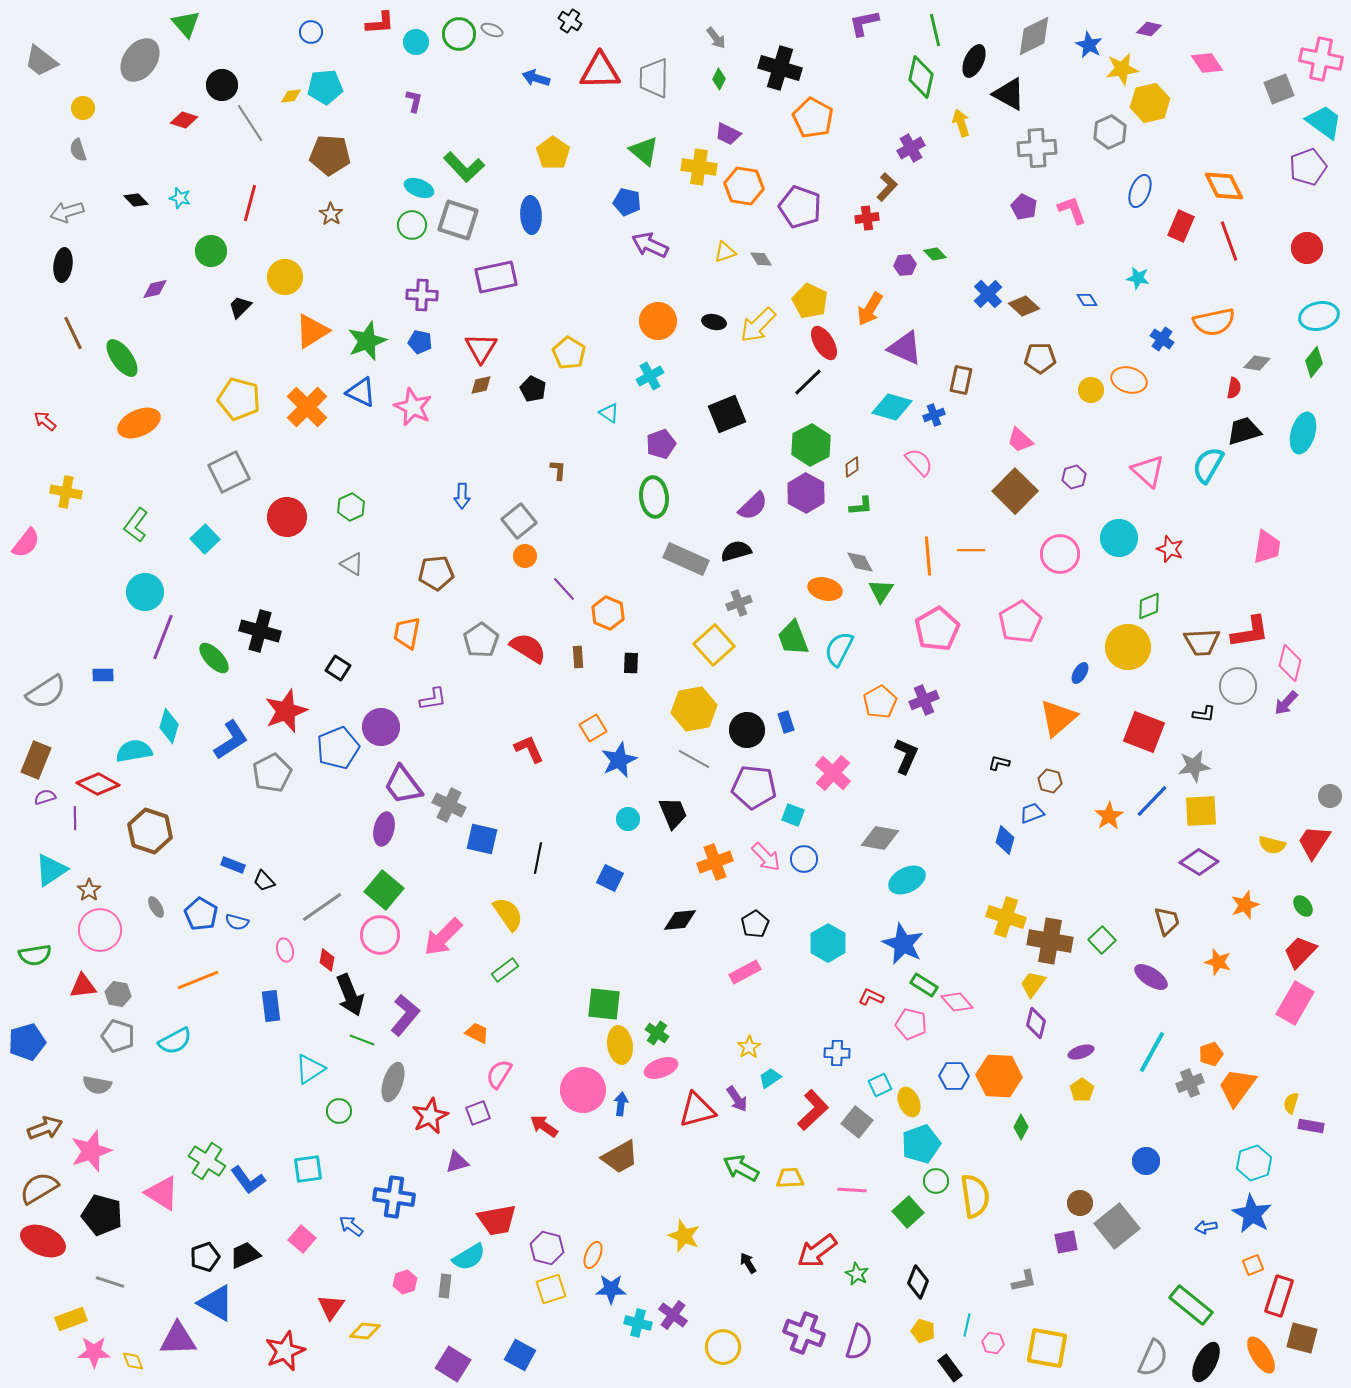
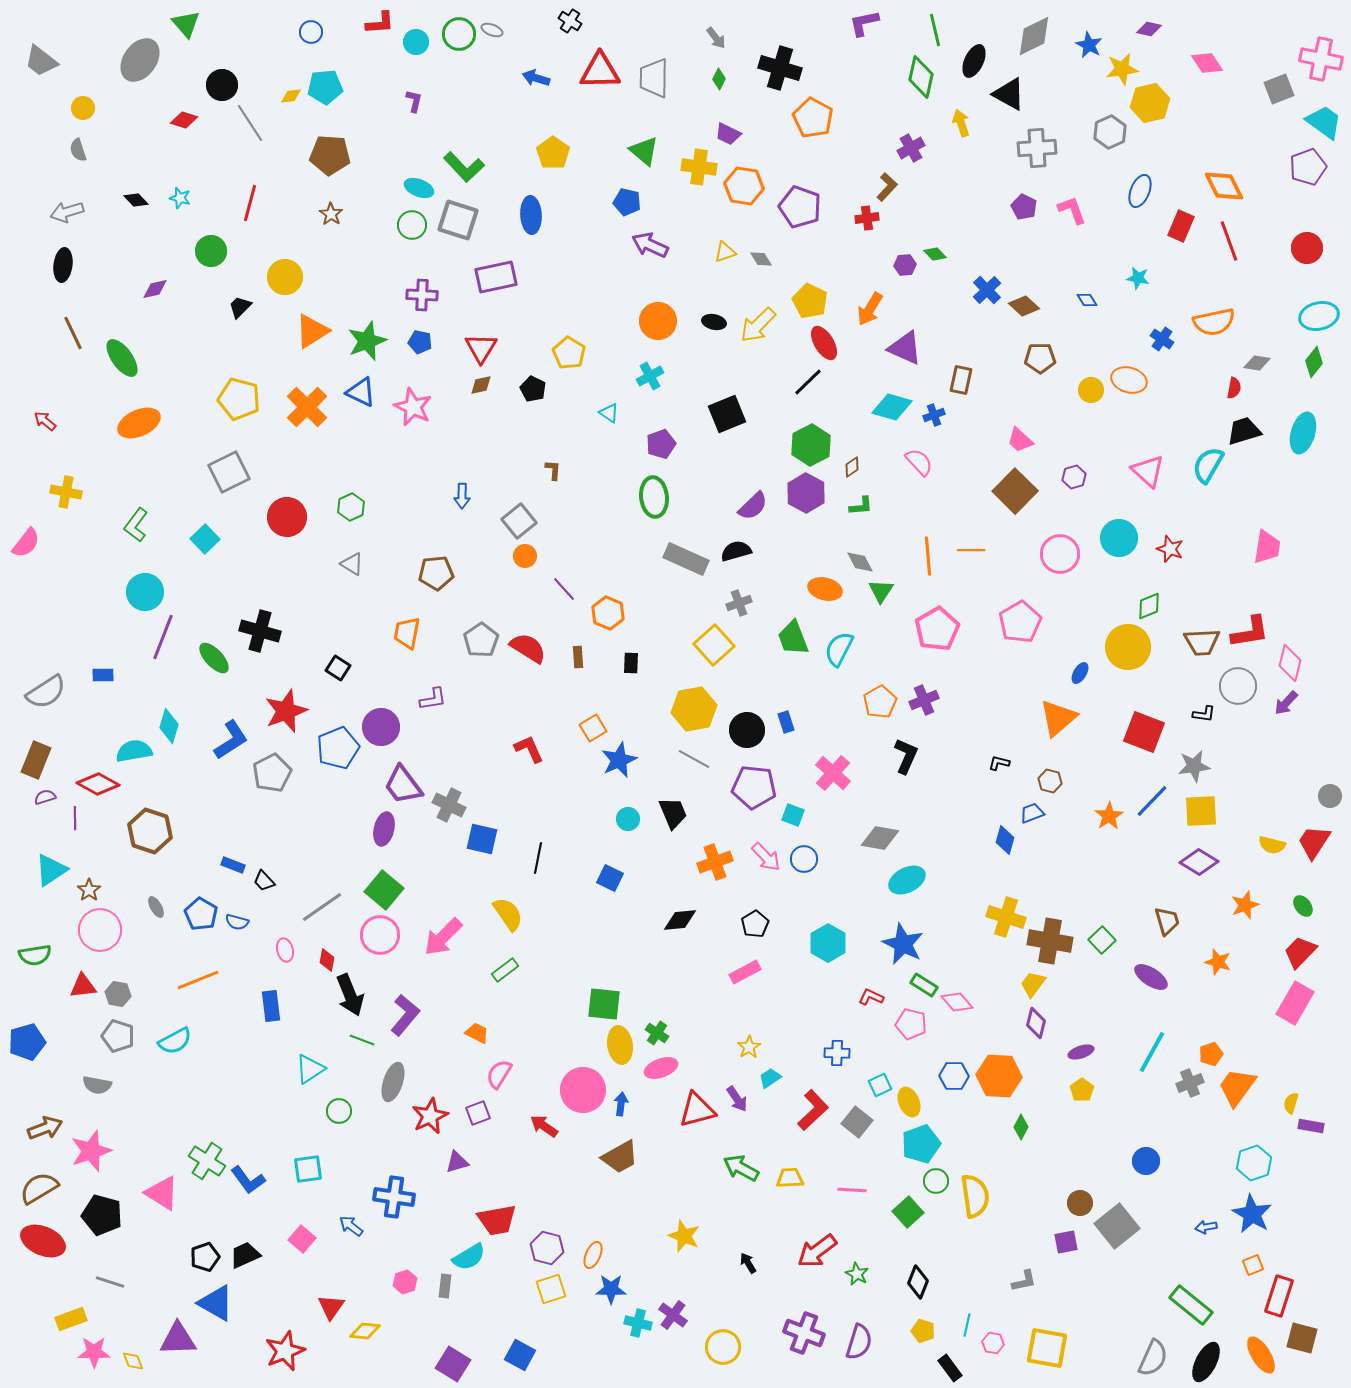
blue cross at (988, 294): moved 1 px left, 4 px up
brown L-shape at (558, 470): moved 5 px left
